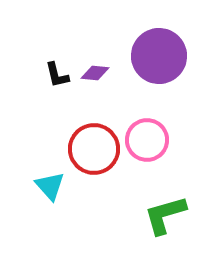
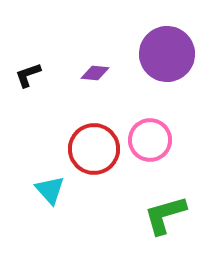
purple circle: moved 8 px right, 2 px up
black L-shape: moved 29 px left; rotated 84 degrees clockwise
pink circle: moved 3 px right
cyan triangle: moved 4 px down
